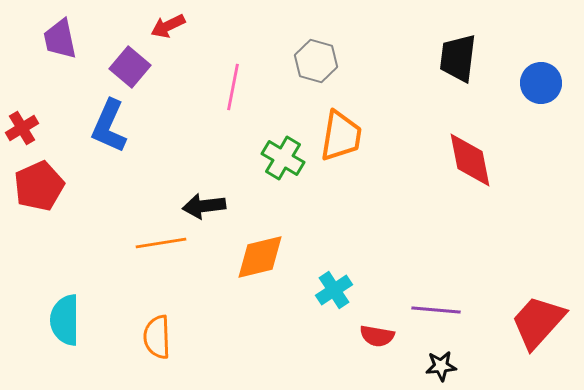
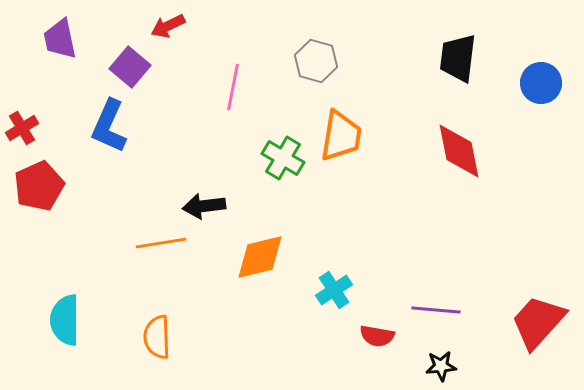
red diamond: moved 11 px left, 9 px up
